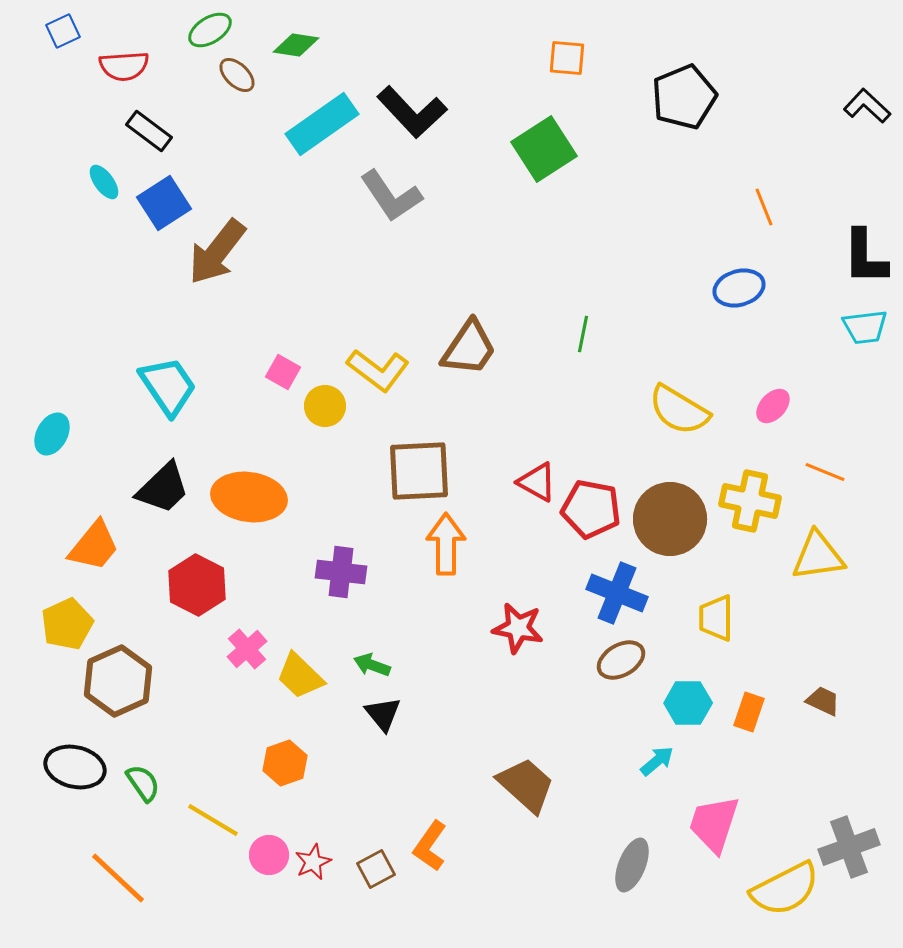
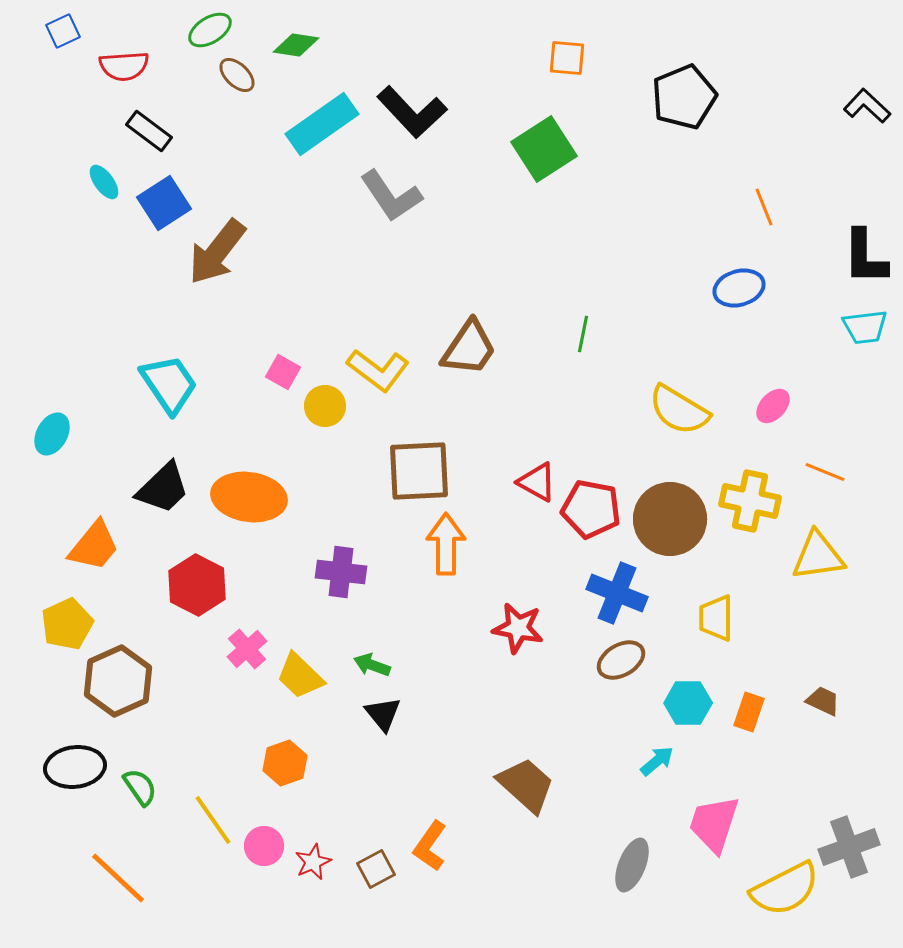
cyan trapezoid at (168, 386): moved 1 px right, 2 px up
black ellipse at (75, 767): rotated 20 degrees counterclockwise
green semicircle at (143, 783): moved 3 px left, 4 px down
yellow line at (213, 820): rotated 24 degrees clockwise
pink circle at (269, 855): moved 5 px left, 9 px up
